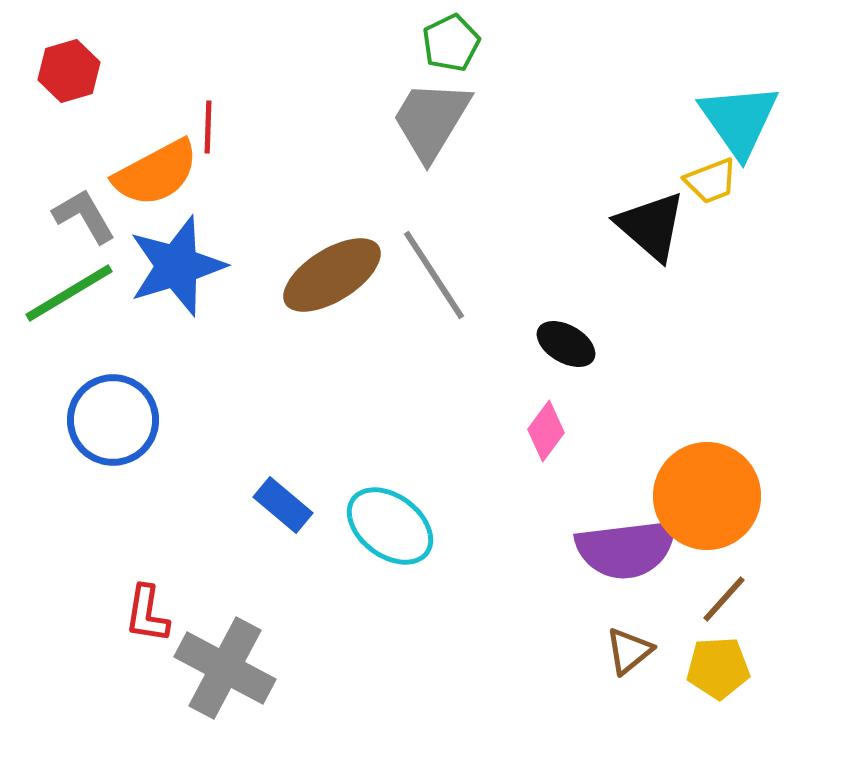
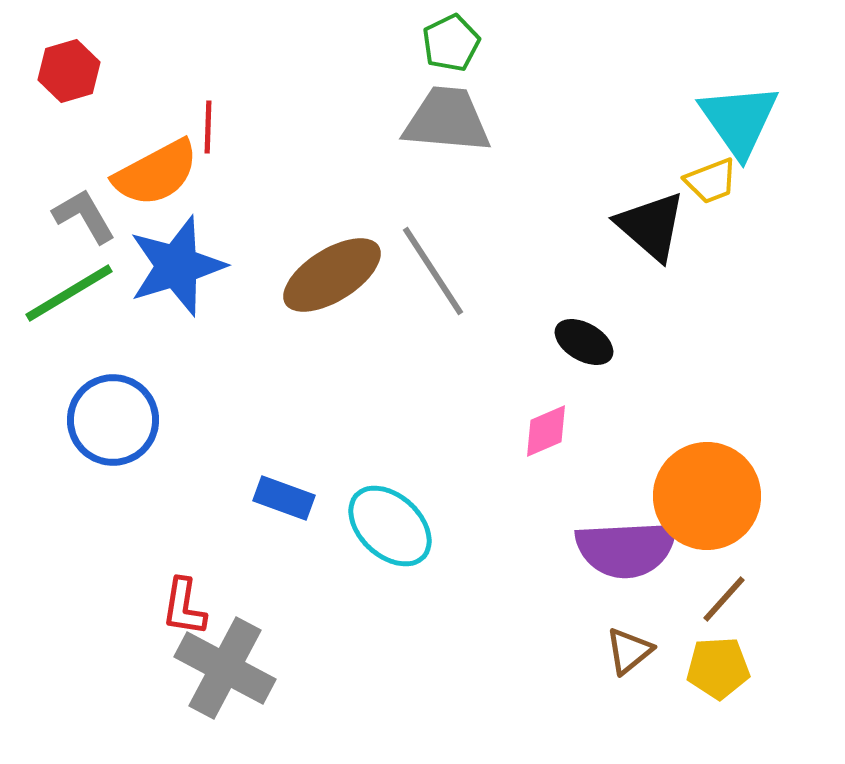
gray trapezoid: moved 16 px right; rotated 64 degrees clockwise
gray line: moved 1 px left, 4 px up
black ellipse: moved 18 px right, 2 px up
pink diamond: rotated 30 degrees clockwise
blue rectangle: moved 1 px right, 7 px up; rotated 20 degrees counterclockwise
cyan ellipse: rotated 6 degrees clockwise
purple semicircle: rotated 4 degrees clockwise
red L-shape: moved 37 px right, 7 px up
